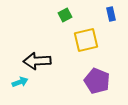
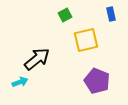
black arrow: moved 2 px up; rotated 144 degrees clockwise
